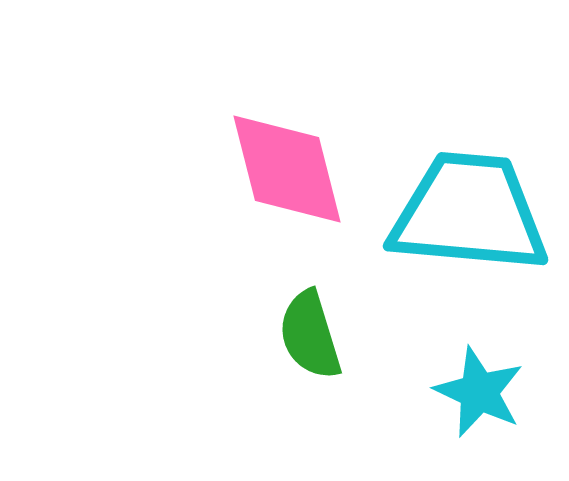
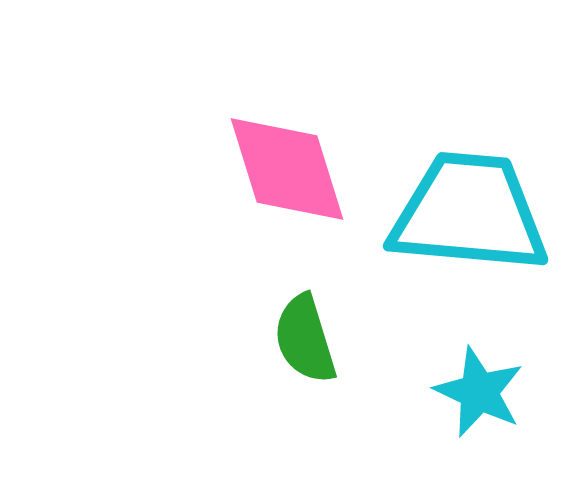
pink diamond: rotated 3 degrees counterclockwise
green semicircle: moved 5 px left, 4 px down
